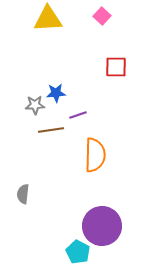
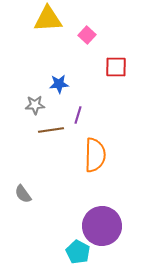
pink square: moved 15 px left, 19 px down
blue star: moved 3 px right, 9 px up
purple line: rotated 54 degrees counterclockwise
gray semicircle: rotated 42 degrees counterclockwise
